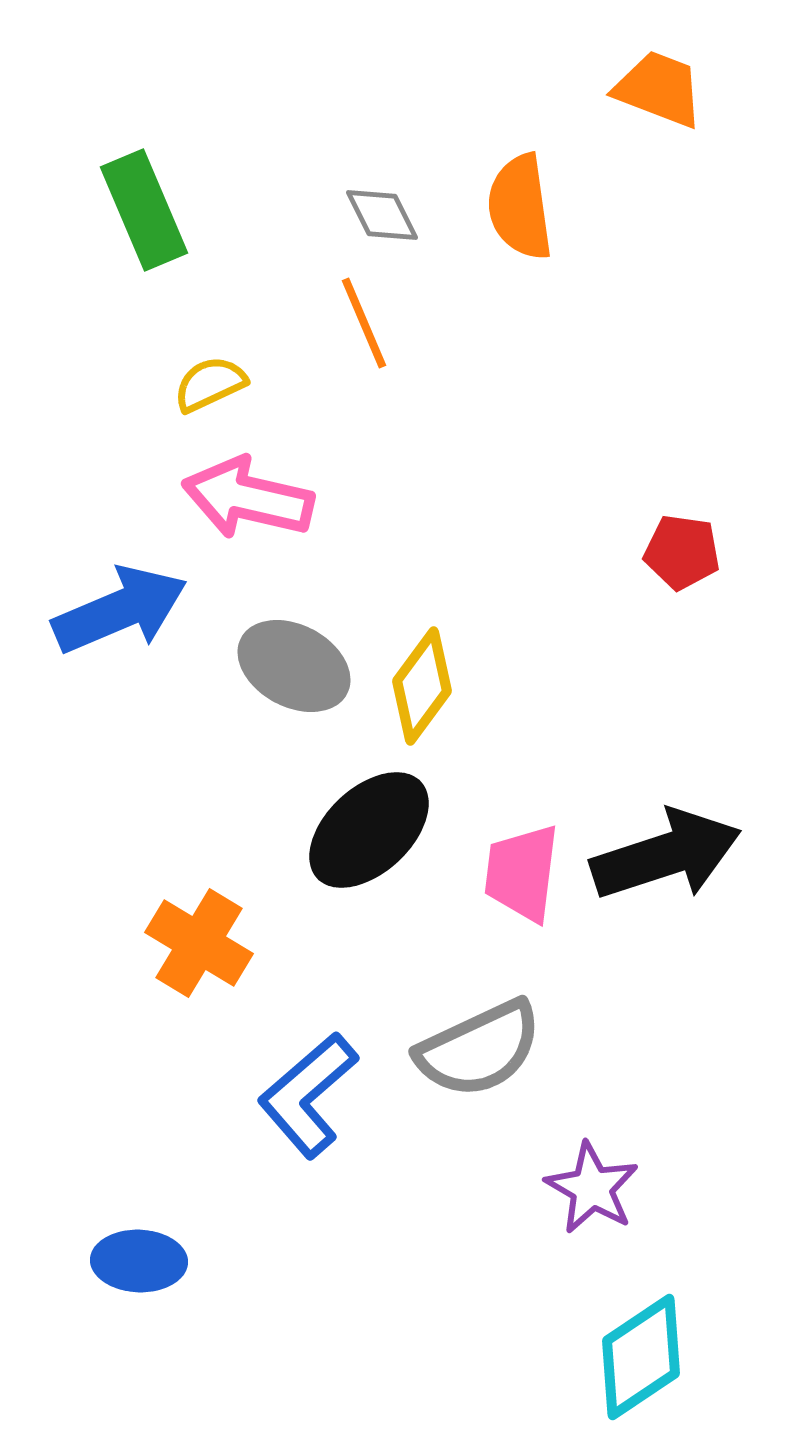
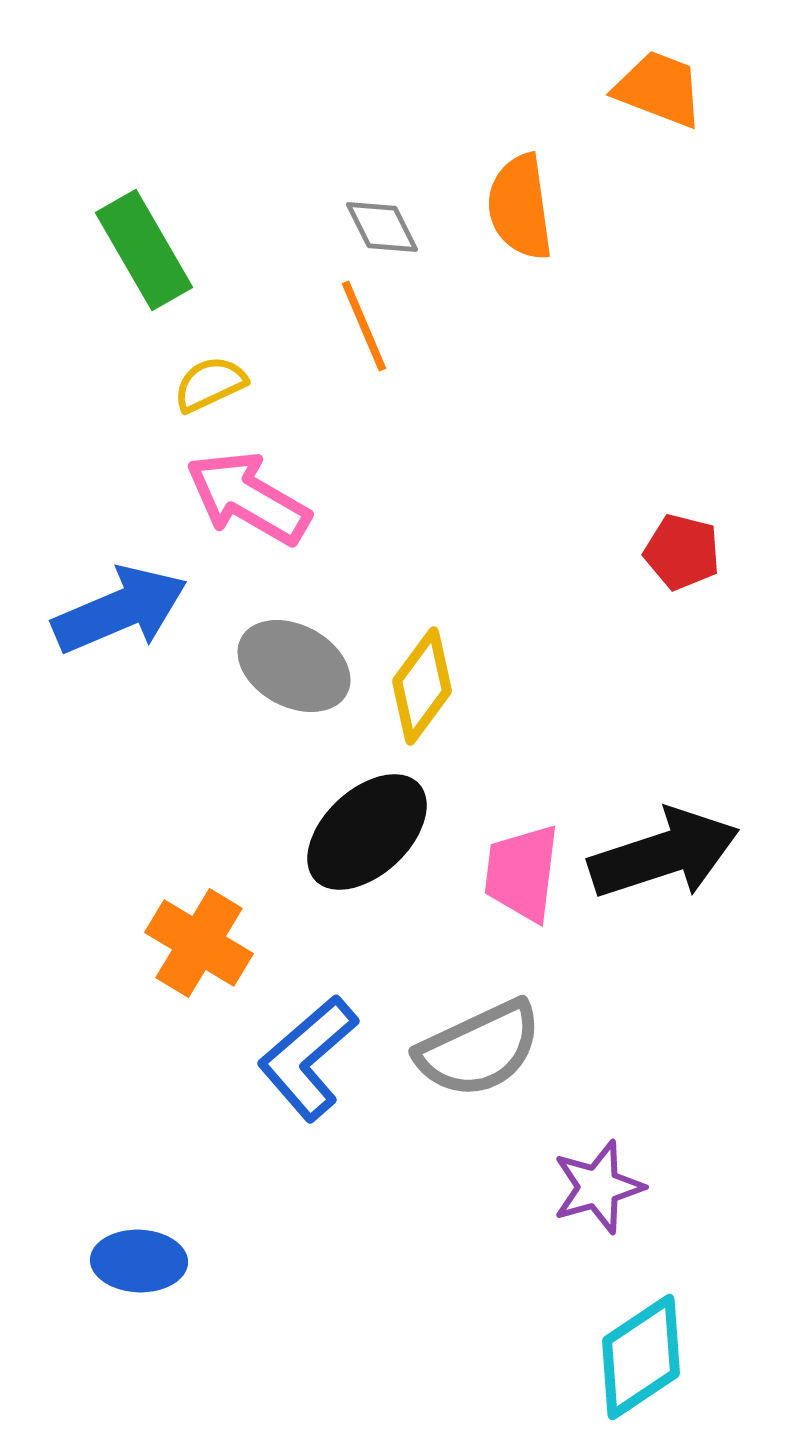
green rectangle: moved 40 px down; rotated 7 degrees counterclockwise
gray diamond: moved 12 px down
orange line: moved 3 px down
pink arrow: rotated 17 degrees clockwise
red pentagon: rotated 6 degrees clockwise
black ellipse: moved 2 px left, 2 px down
black arrow: moved 2 px left, 1 px up
blue L-shape: moved 37 px up
purple star: moved 6 px right, 1 px up; rotated 26 degrees clockwise
